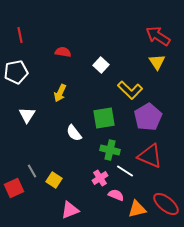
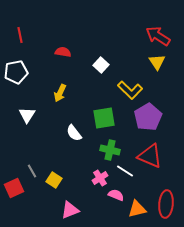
red ellipse: rotated 56 degrees clockwise
